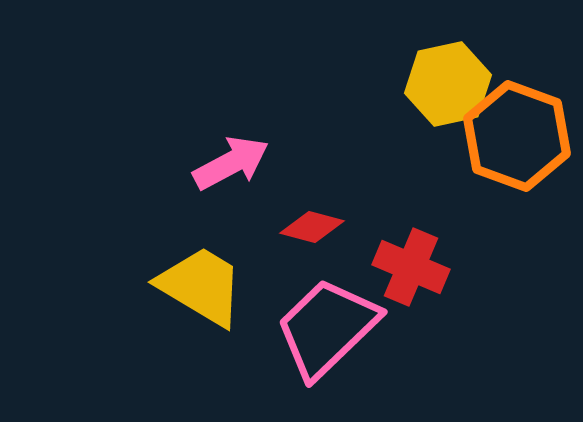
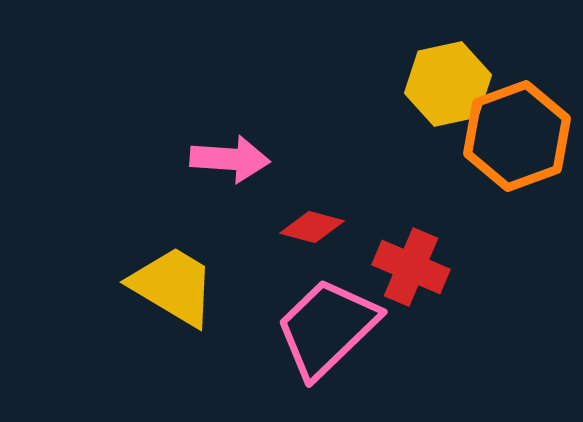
orange hexagon: rotated 20 degrees clockwise
pink arrow: moved 1 px left, 4 px up; rotated 32 degrees clockwise
yellow trapezoid: moved 28 px left
